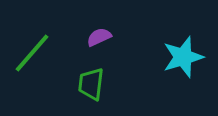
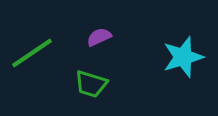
green line: rotated 15 degrees clockwise
green trapezoid: rotated 80 degrees counterclockwise
